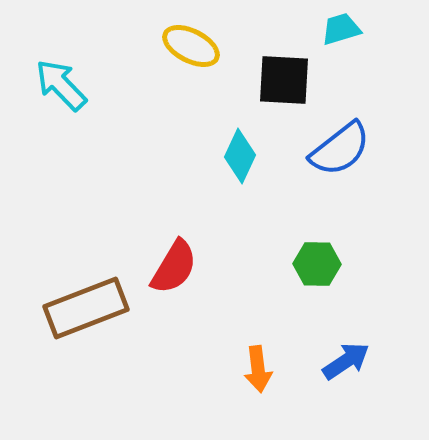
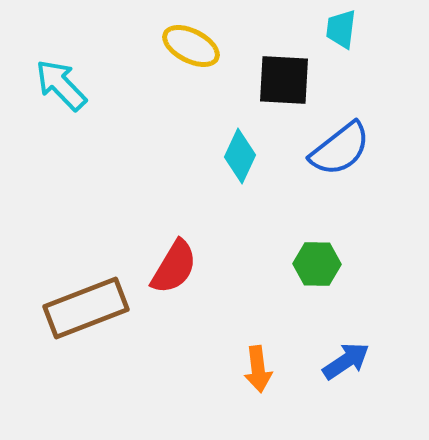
cyan trapezoid: rotated 66 degrees counterclockwise
